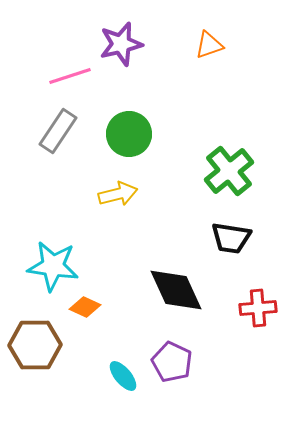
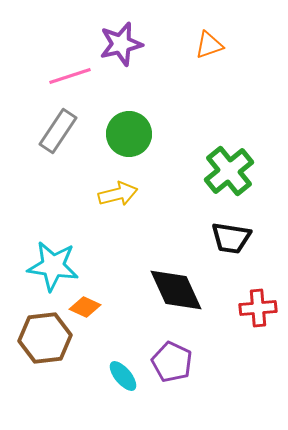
brown hexagon: moved 10 px right, 7 px up; rotated 6 degrees counterclockwise
